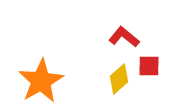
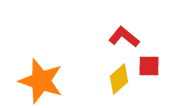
orange star: rotated 24 degrees counterclockwise
